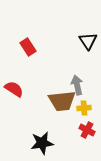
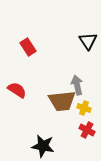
red semicircle: moved 3 px right, 1 px down
yellow cross: rotated 24 degrees clockwise
black star: moved 1 px right, 3 px down; rotated 20 degrees clockwise
